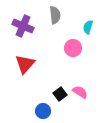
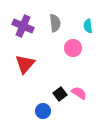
gray semicircle: moved 8 px down
cyan semicircle: moved 1 px up; rotated 24 degrees counterclockwise
pink semicircle: moved 1 px left, 1 px down
